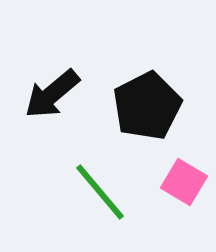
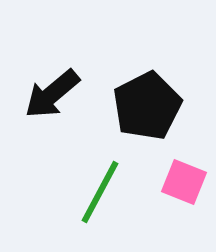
pink square: rotated 9 degrees counterclockwise
green line: rotated 68 degrees clockwise
